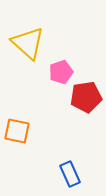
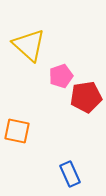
yellow triangle: moved 1 px right, 2 px down
pink pentagon: moved 4 px down
